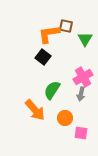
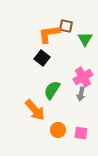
black square: moved 1 px left, 1 px down
orange circle: moved 7 px left, 12 px down
